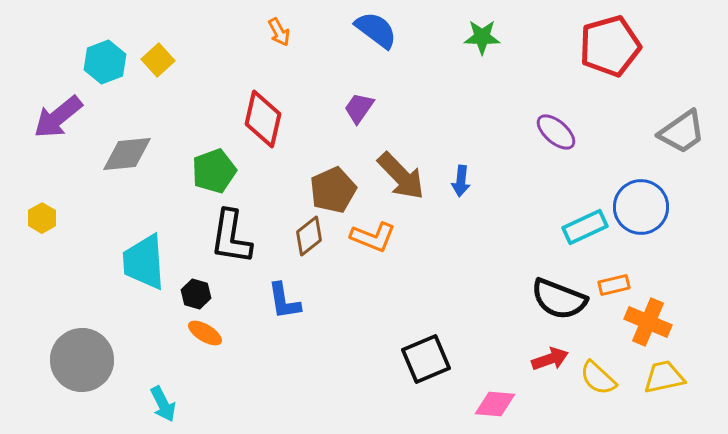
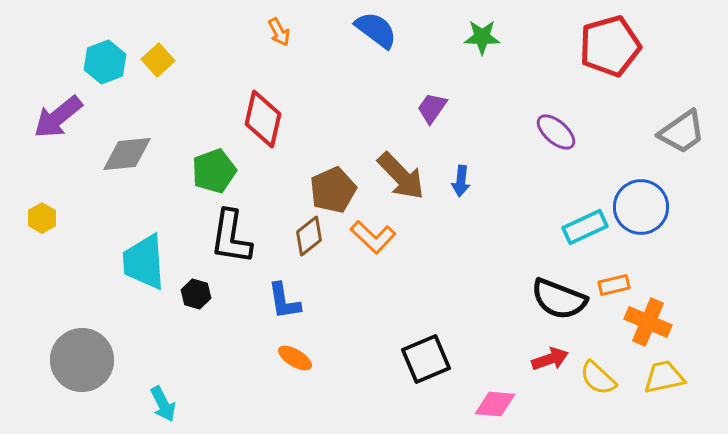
purple trapezoid: moved 73 px right
orange L-shape: rotated 21 degrees clockwise
orange ellipse: moved 90 px right, 25 px down
